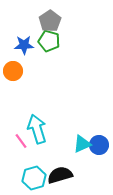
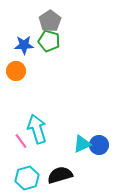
orange circle: moved 3 px right
cyan hexagon: moved 7 px left
